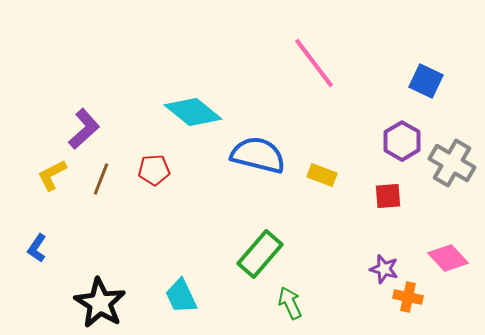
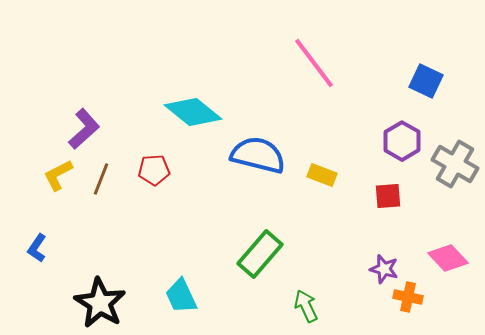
gray cross: moved 3 px right, 1 px down
yellow L-shape: moved 6 px right
green arrow: moved 16 px right, 3 px down
